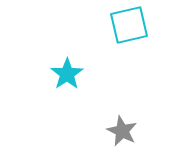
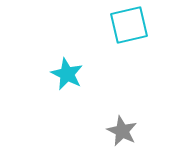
cyan star: rotated 12 degrees counterclockwise
